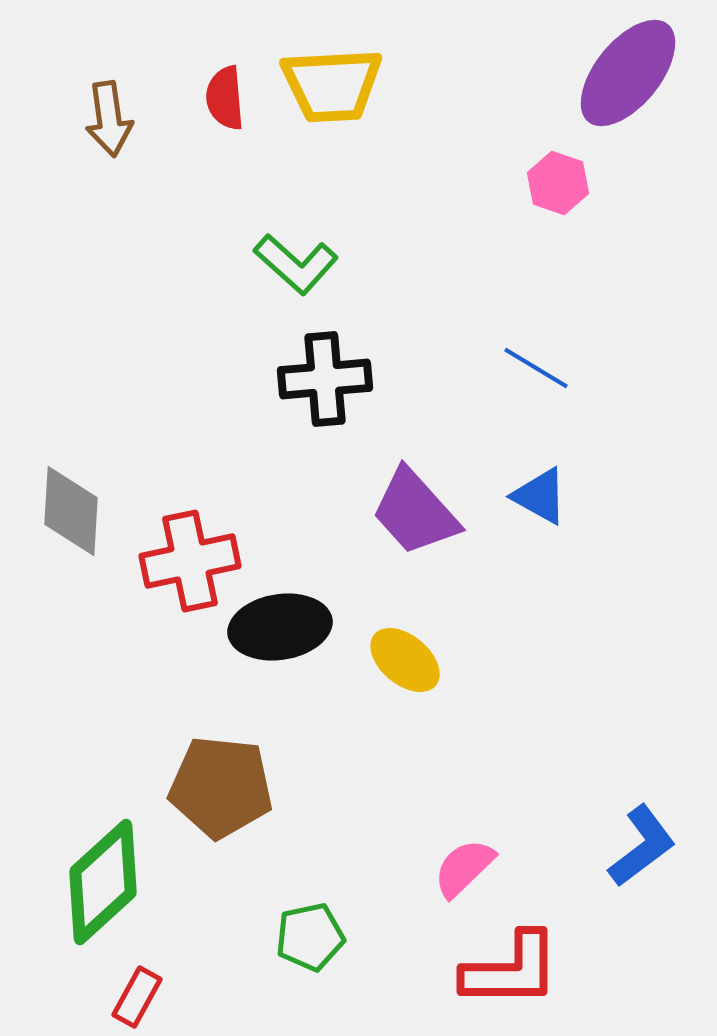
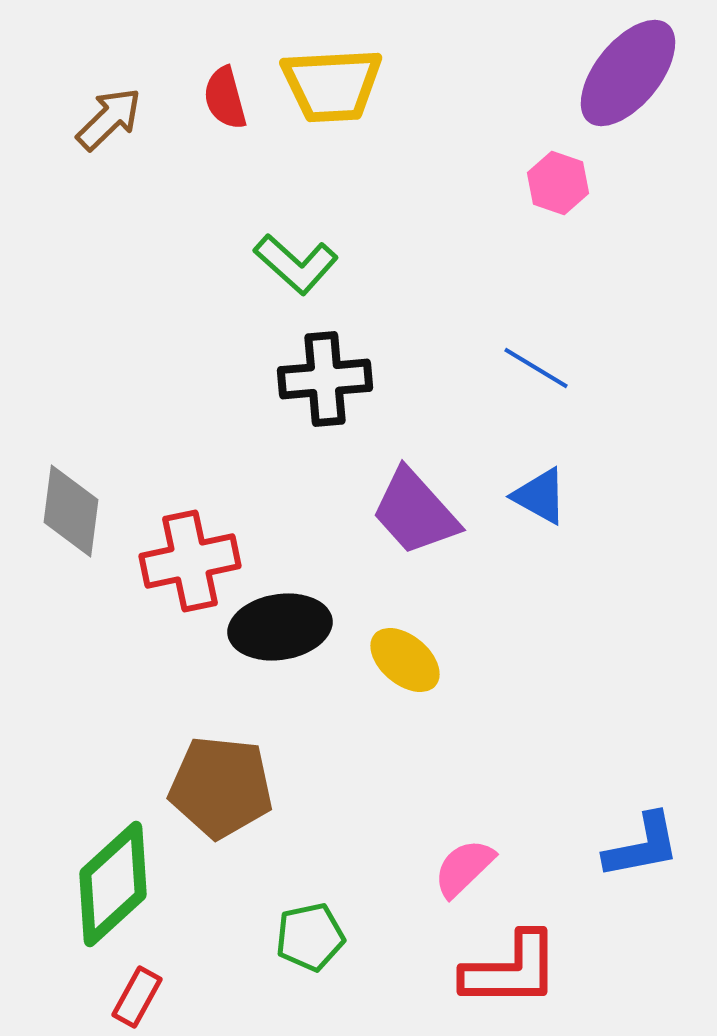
red semicircle: rotated 10 degrees counterclockwise
brown arrow: rotated 126 degrees counterclockwise
gray diamond: rotated 4 degrees clockwise
blue L-shape: rotated 26 degrees clockwise
green diamond: moved 10 px right, 2 px down
